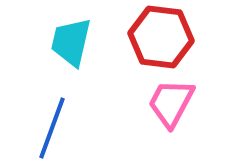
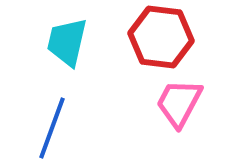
cyan trapezoid: moved 4 px left
pink trapezoid: moved 8 px right
